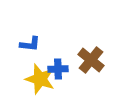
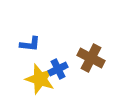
brown cross: moved 2 px up; rotated 12 degrees counterclockwise
blue cross: rotated 24 degrees counterclockwise
